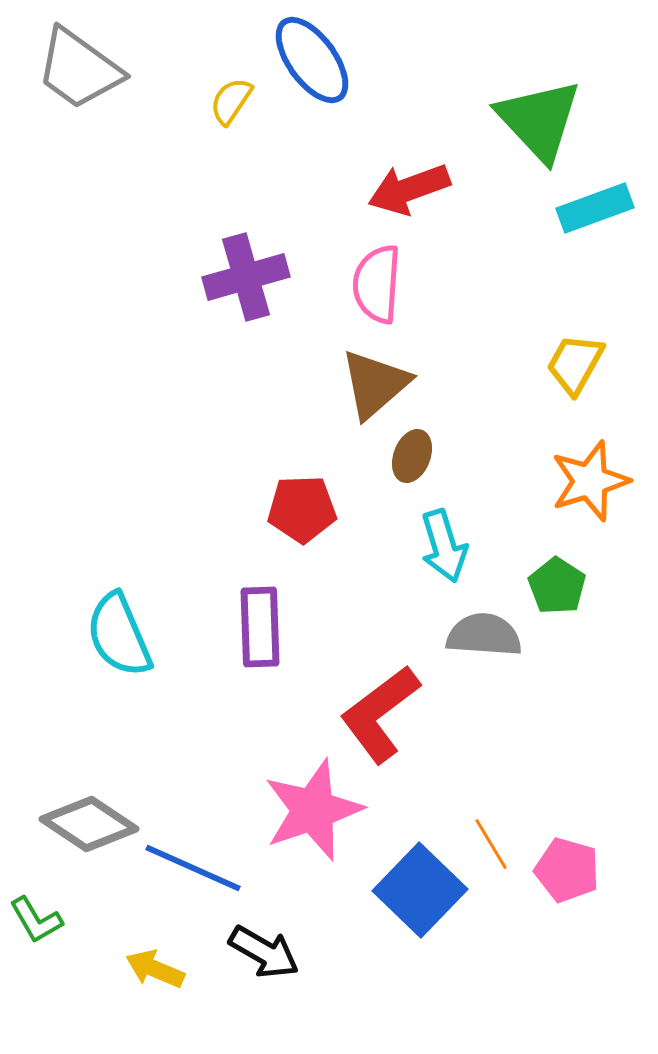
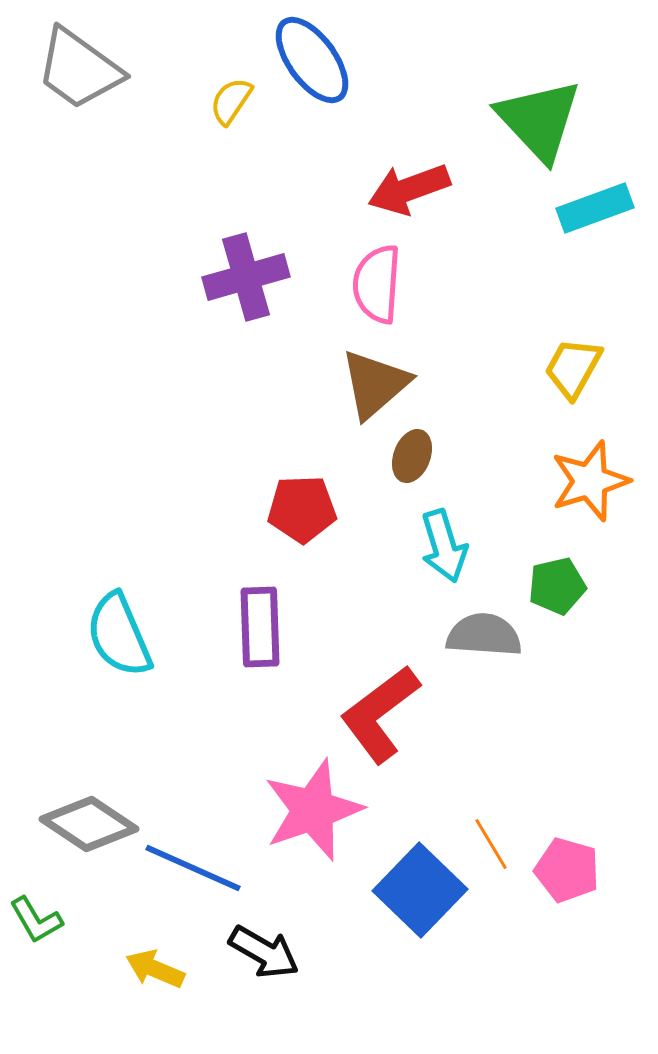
yellow trapezoid: moved 2 px left, 4 px down
green pentagon: rotated 26 degrees clockwise
